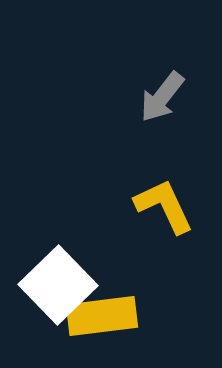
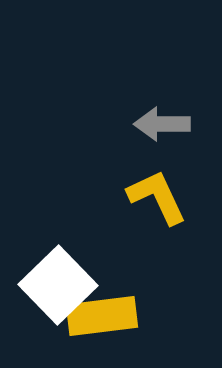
gray arrow: moved 27 px down; rotated 52 degrees clockwise
yellow L-shape: moved 7 px left, 9 px up
